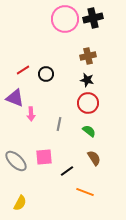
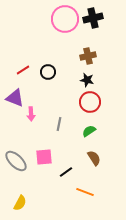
black circle: moved 2 px right, 2 px up
red circle: moved 2 px right, 1 px up
green semicircle: rotated 72 degrees counterclockwise
black line: moved 1 px left, 1 px down
